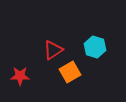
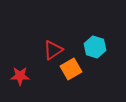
orange square: moved 1 px right, 3 px up
